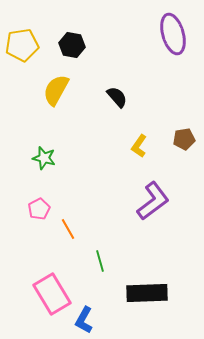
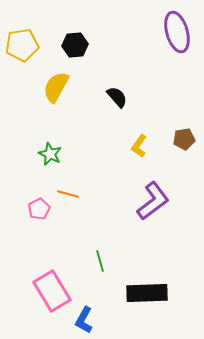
purple ellipse: moved 4 px right, 2 px up
black hexagon: moved 3 px right; rotated 15 degrees counterclockwise
yellow semicircle: moved 3 px up
green star: moved 6 px right, 4 px up; rotated 10 degrees clockwise
orange line: moved 35 px up; rotated 45 degrees counterclockwise
pink rectangle: moved 3 px up
